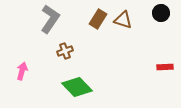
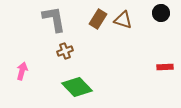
gray L-shape: moved 4 px right; rotated 44 degrees counterclockwise
